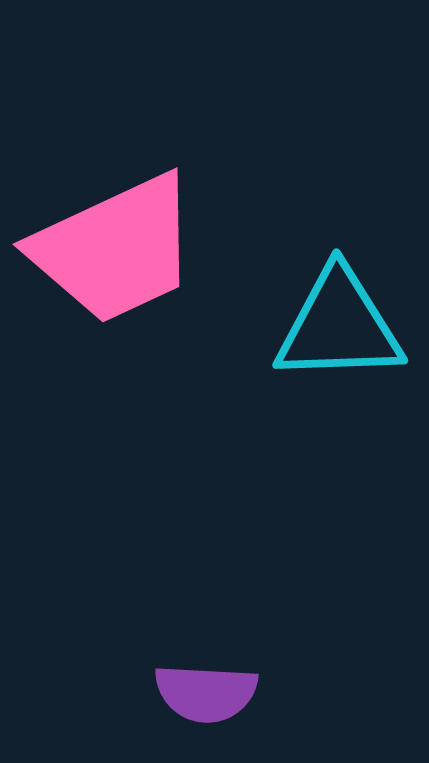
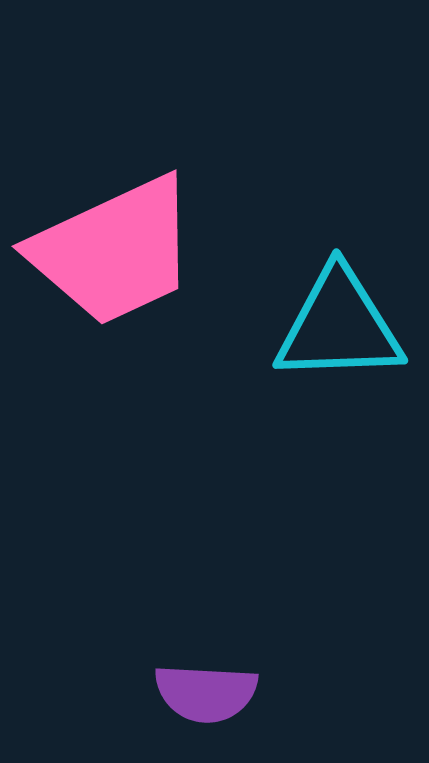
pink trapezoid: moved 1 px left, 2 px down
